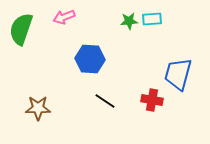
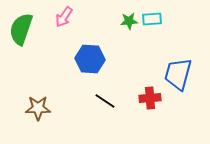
pink arrow: rotated 35 degrees counterclockwise
red cross: moved 2 px left, 2 px up; rotated 15 degrees counterclockwise
